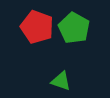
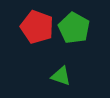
green triangle: moved 5 px up
